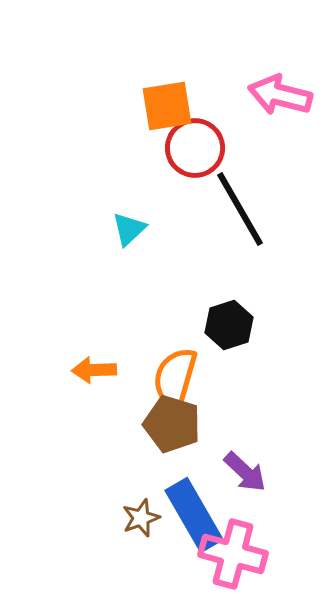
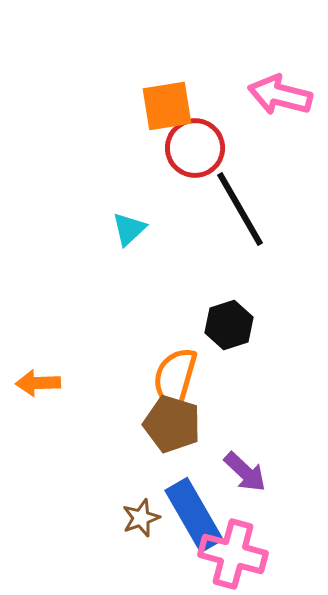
orange arrow: moved 56 px left, 13 px down
